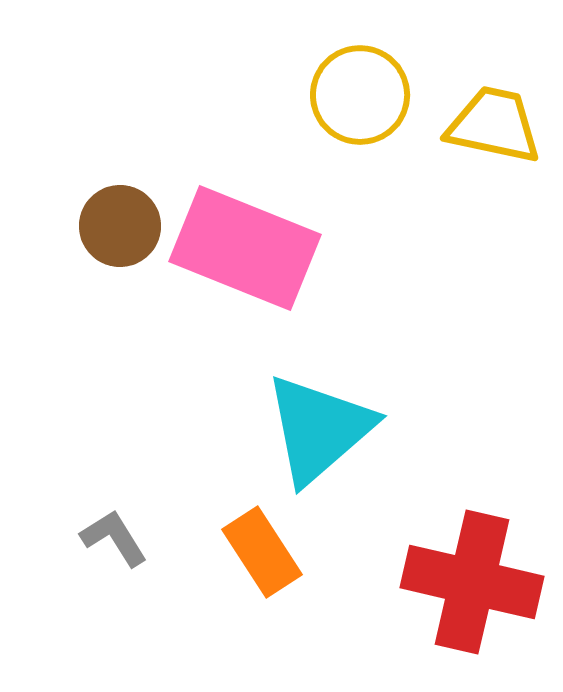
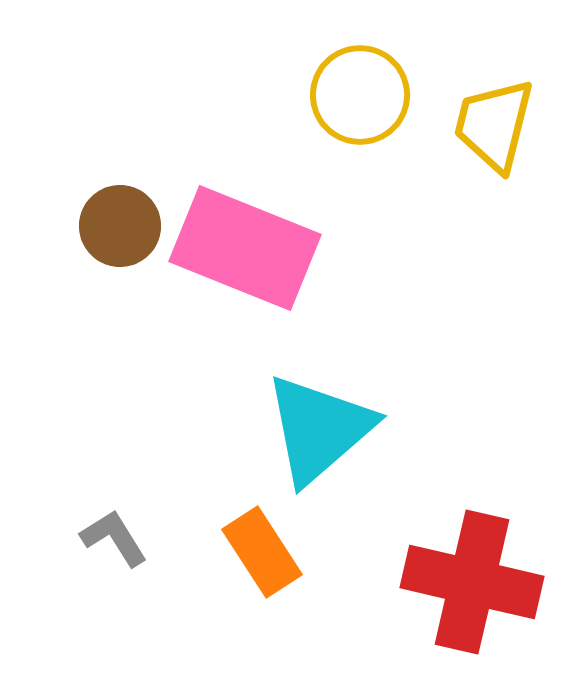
yellow trapezoid: rotated 88 degrees counterclockwise
